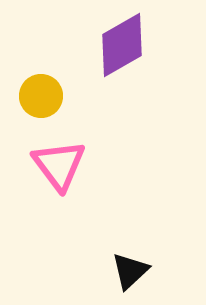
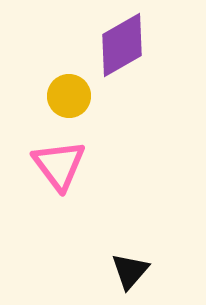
yellow circle: moved 28 px right
black triangle: rotated 6 degrees counterclockwise
